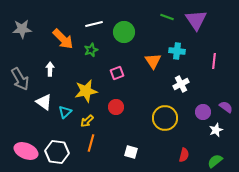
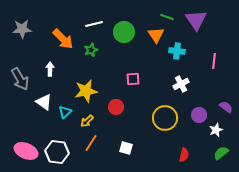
orange triangle: moved 3 px right, 26 px up
pink square: moved 16 px right, 6 px down; rotated 16 degrees clockwise
purple circle: moved 4 px left, 3 px down
orange line: rotated 18 degrees clockwise
white square: moved 5 px left, 4 px up
green semicircle: moved 6 px right, 8 px up
